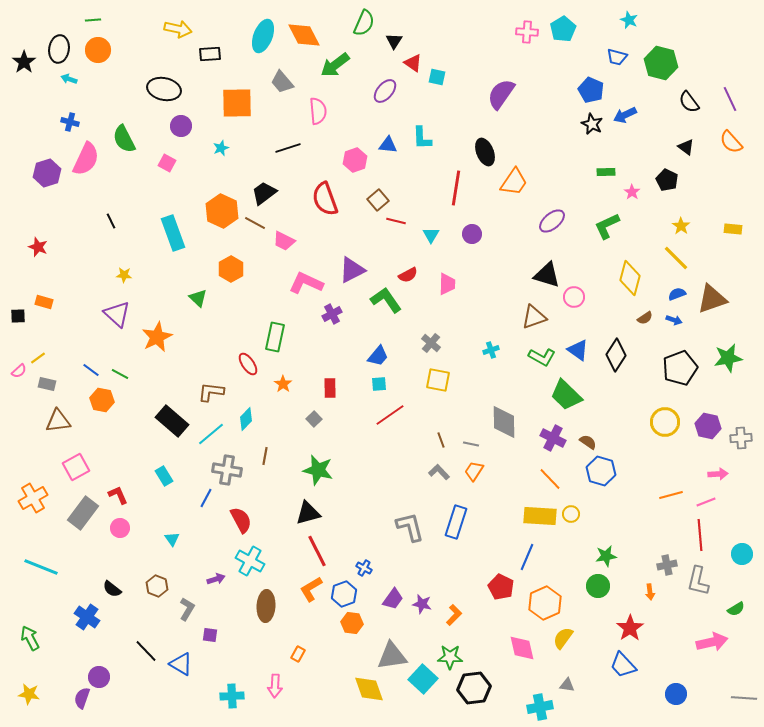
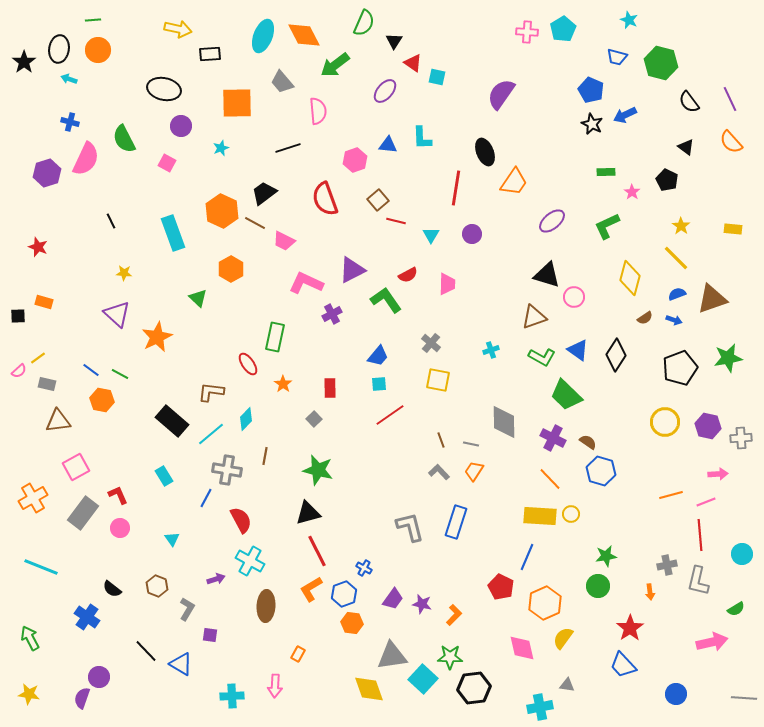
yellow star at (124, 275): moved 2 px up
